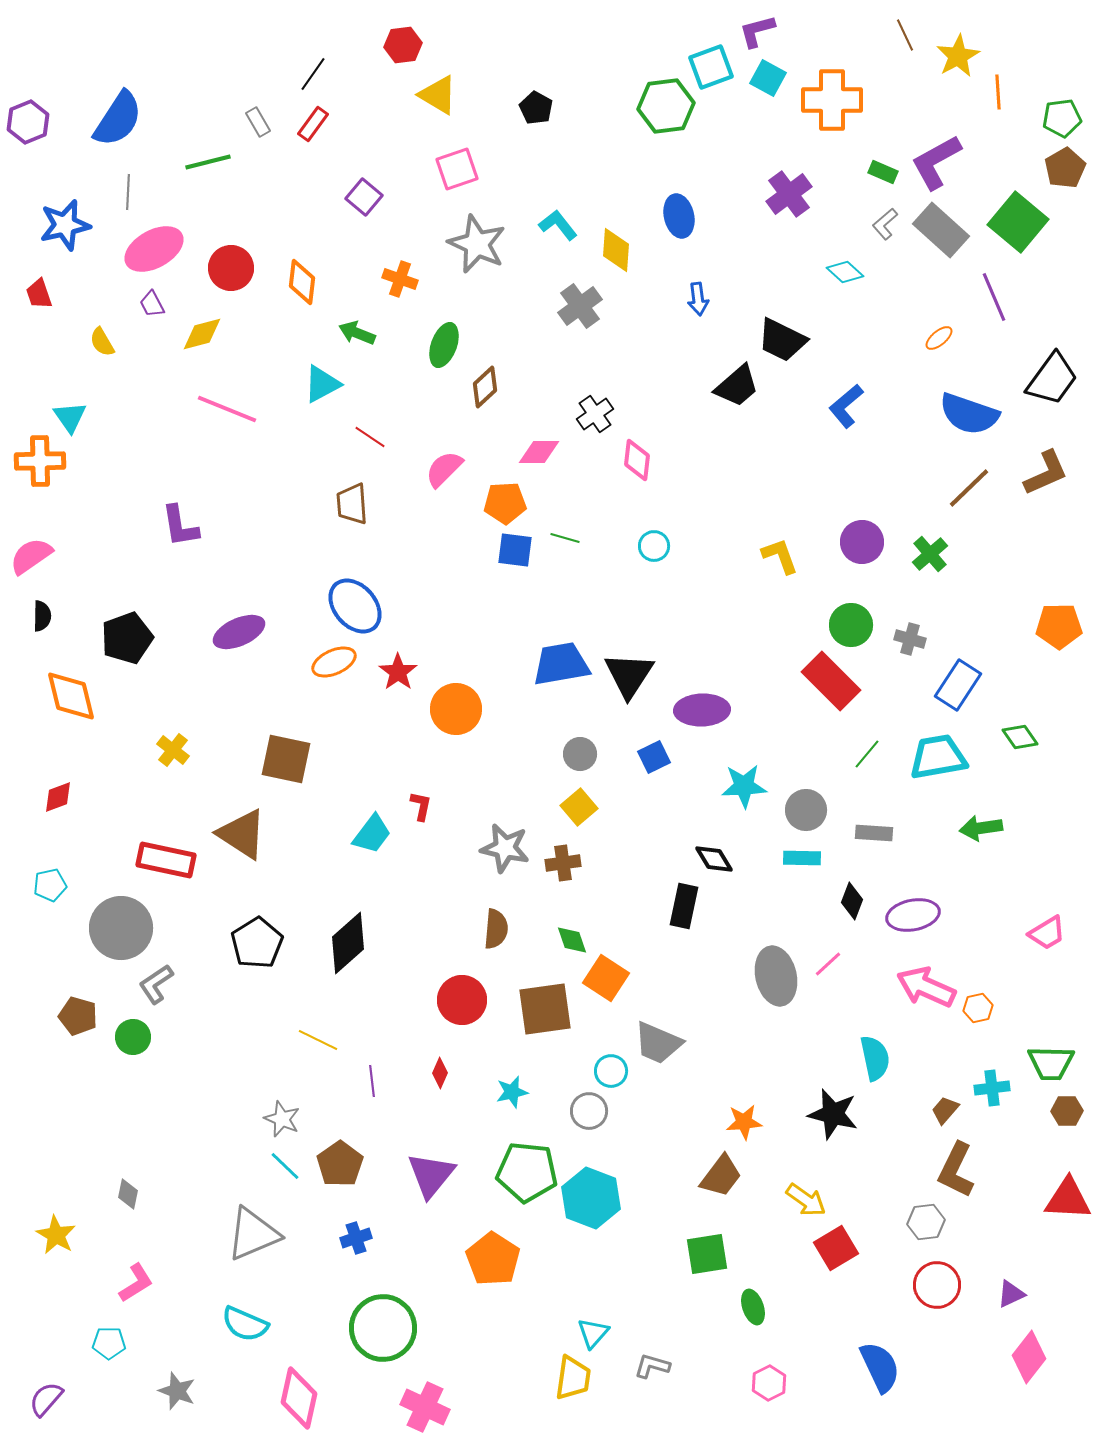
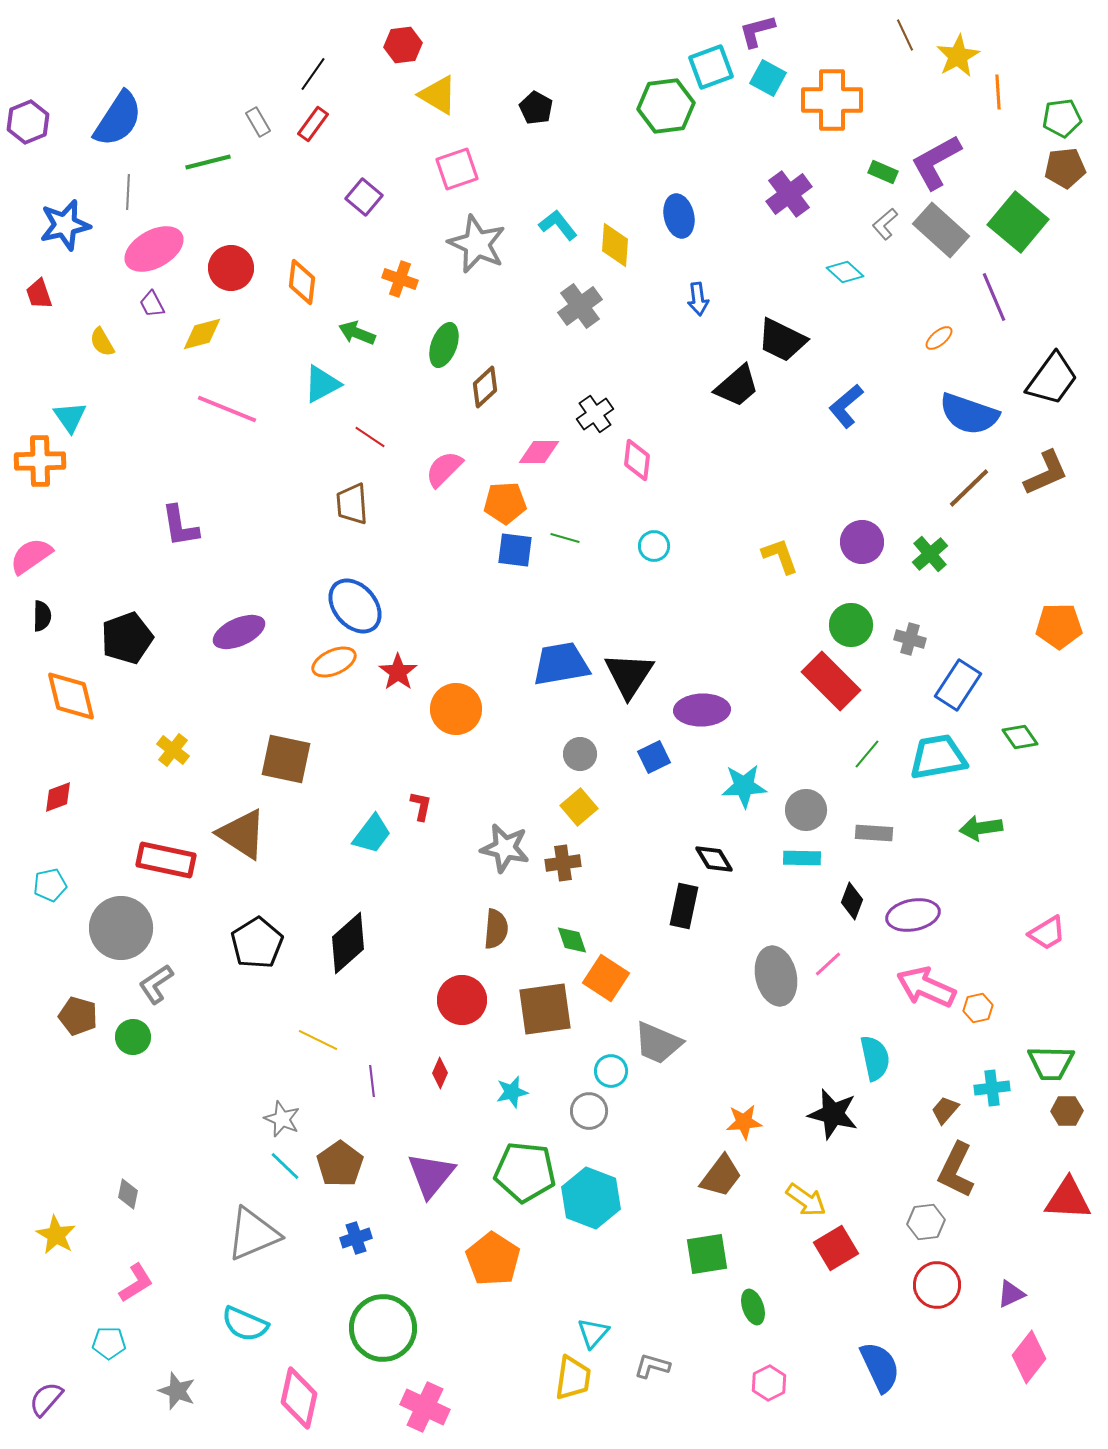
brown pentagon at (1065, 168): rotated 24 degrees clockwise
yellow diamond at (616, 250): moved 1 px left, 5 px up
green pentagon at (527, 1172): moved 2 px left
